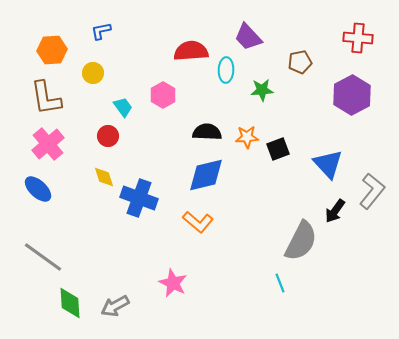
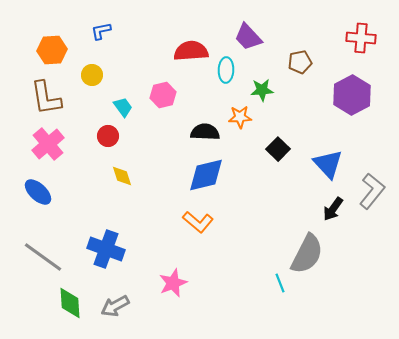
red cross: moved 3 px right
yellow circle: moved 1 px left, 2 px down
pink hexagon: rotated 15 degrees clockwise
black semicircle: moved 2 px left
orange star: moved 7 px left, 20 px up
black square: rotated 25 degrees counterclockwise
yellow diamond: moved 18 px right, 1 px up
blue ellipse: moved 3 px down
blue cross: moved 33 px left, 51 px down
black arrow: moved 2 px left, 2 px up
gray semicircle: moved 6 px right, 13 px down
pink star: rotated 24 degrees clockwise
